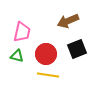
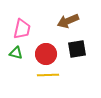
pink trapezoid: moved 3 px up
black square: rotated 12 degrees clockwise
green triangle: moved 1 px left, 3 px up
yellow line: rotated 10 degrees counterclockwise
